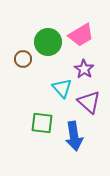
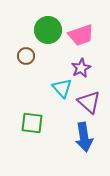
pink trapezoid: rotated 12 degrees clockwise
green circle: moved 12 px up
brown circle: moved 3 px right, 3 px up
purple star: moved 3 px left, 1 px up; rotated 12 degrees clockwise
green square: moved 10 px left
blue arrow: moved 10 px right, 1 px down
